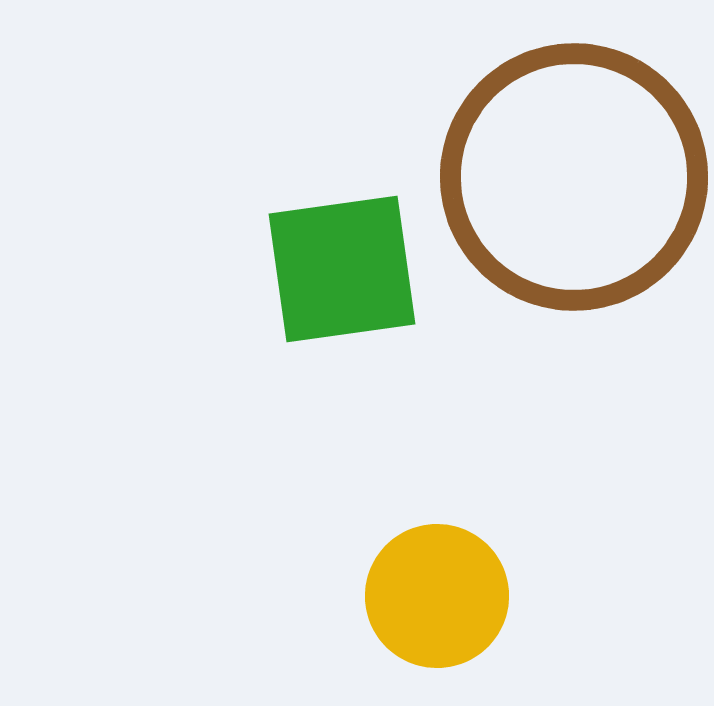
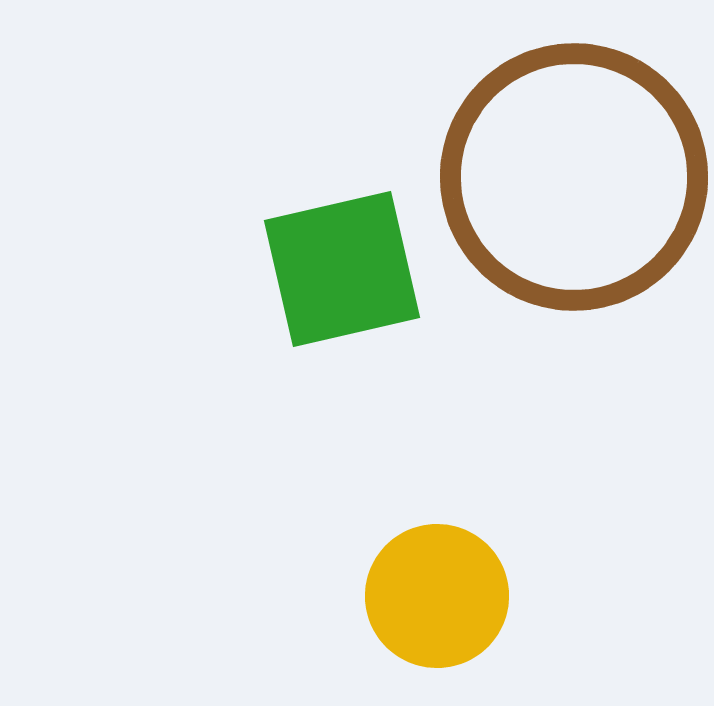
green square: rotated 5 degrees counterclockwise
